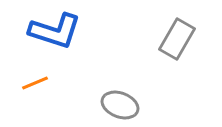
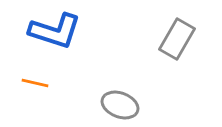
orange line: rotated 36 degrees clockwise
